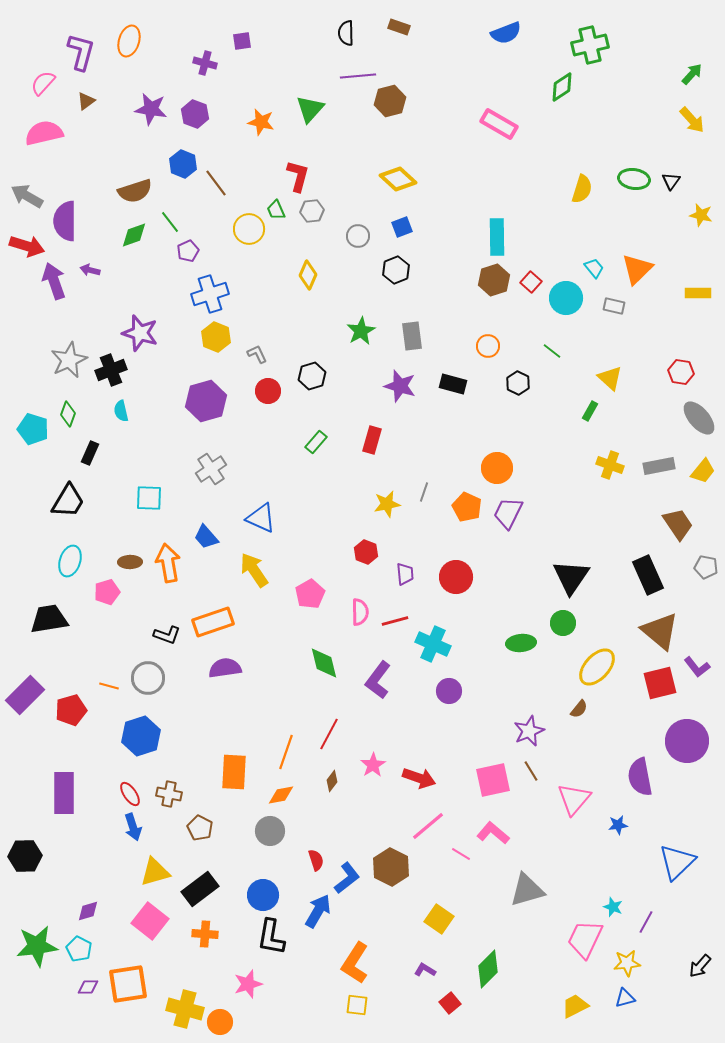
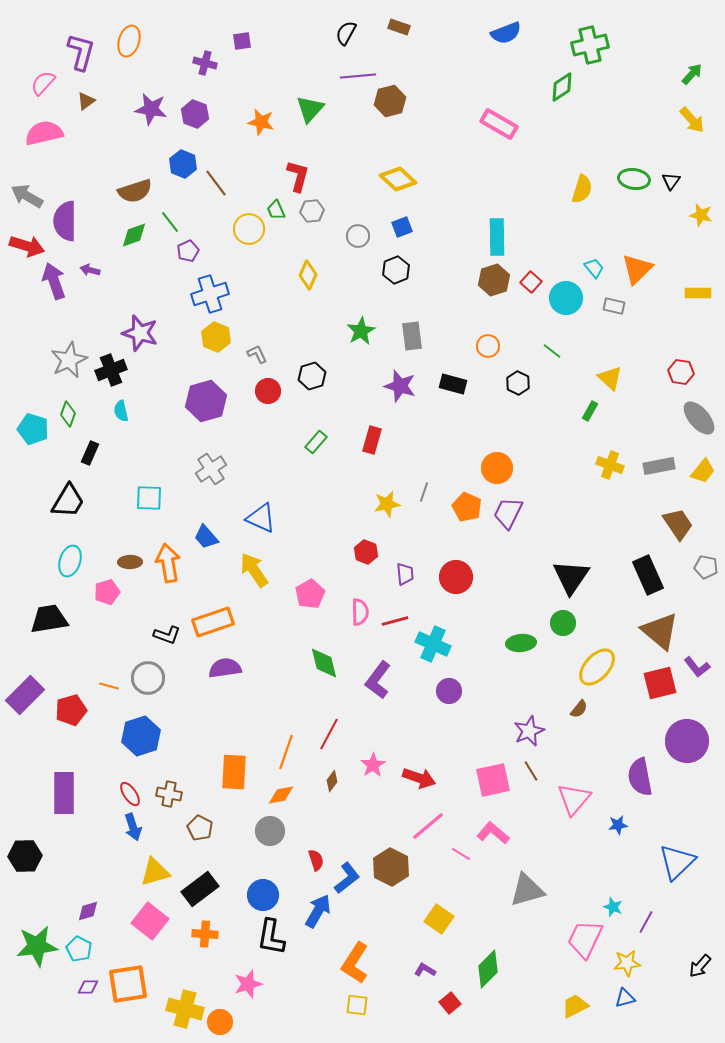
black semicircle at (346, 33): rotated 30 degrees clockwise
